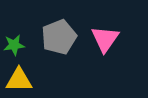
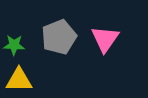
green star: rotated 10 degrees clockwise
